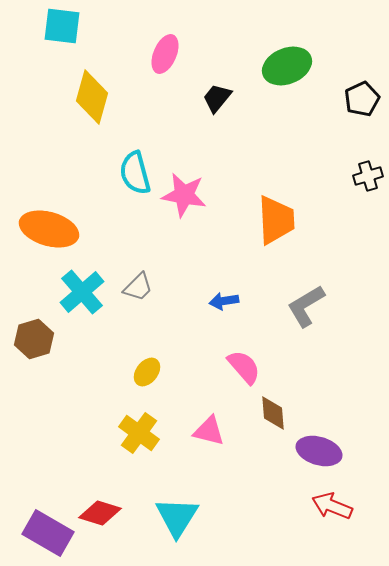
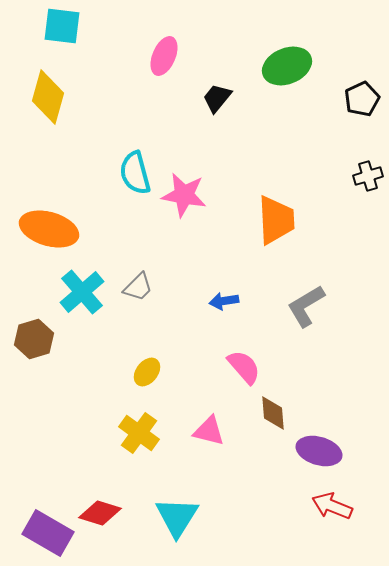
pink ellipse: moved 1 px left, 2 px down
yellow diamond: moved 44 px left
